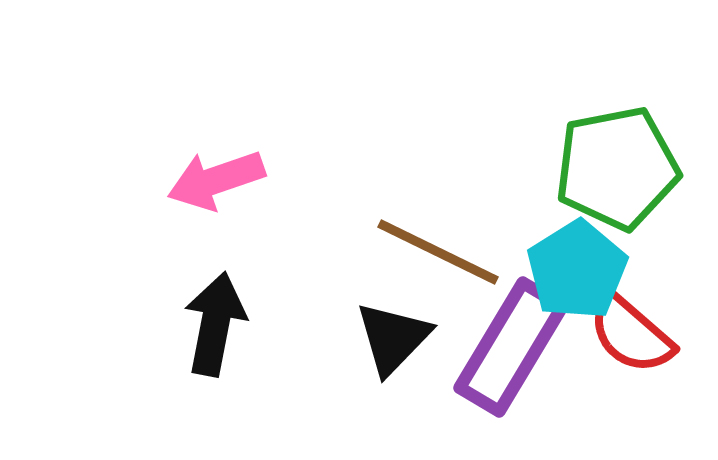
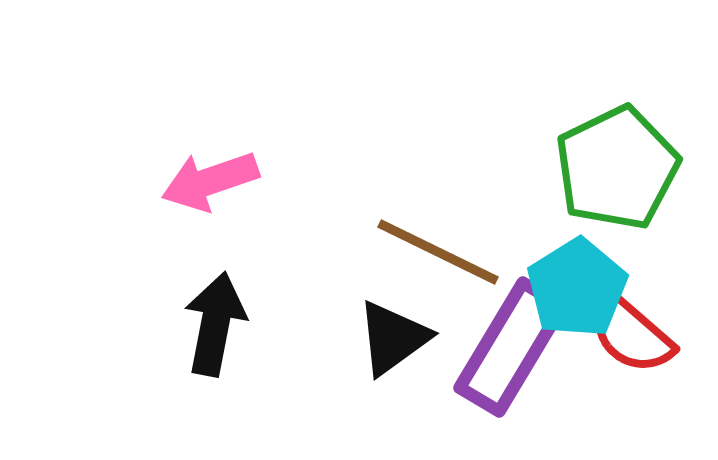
green pentagon: rotated 15 degrees counterclockwise
pink arrow: moved 6 px left, 1 px down
cyan pentagon: moved 18 px down
black triangle: rotated 10 degrees clockwise
